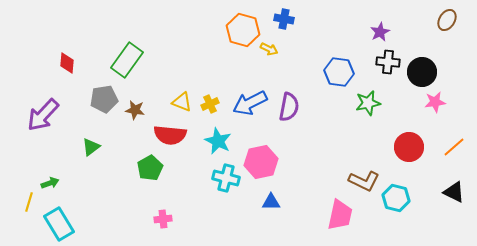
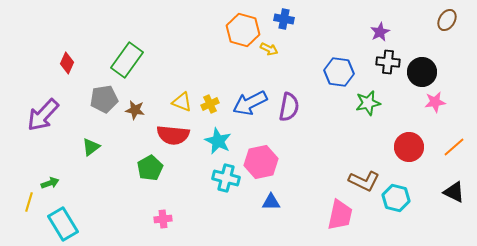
red diamond: rotated 20 degrees clockwise
red semicircle: moved 3 px right
cyan rectangle: moved 4 px right
